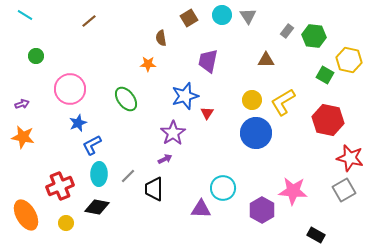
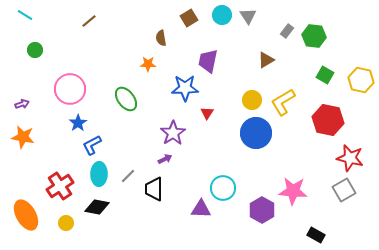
green circle at (36, 56): moved 1 px left, 6 px up
brown triangle at (266, 60): rotated 30 degrees counterclockwise
yellow hexagon at (349, 60): moved 12 px right, 20 px down
blue star at (185, 96): moved 8 px up; rotated 16 degrees clockwise
blue star at (78, 123): rotated 12 degrees counterclockwise
red cross at (60, 186): rotated 12 degrees counterclockwise
